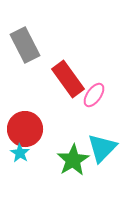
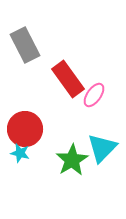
cyan star: rotated 18 degrees counterclockwise
green star: moved 1 px left
